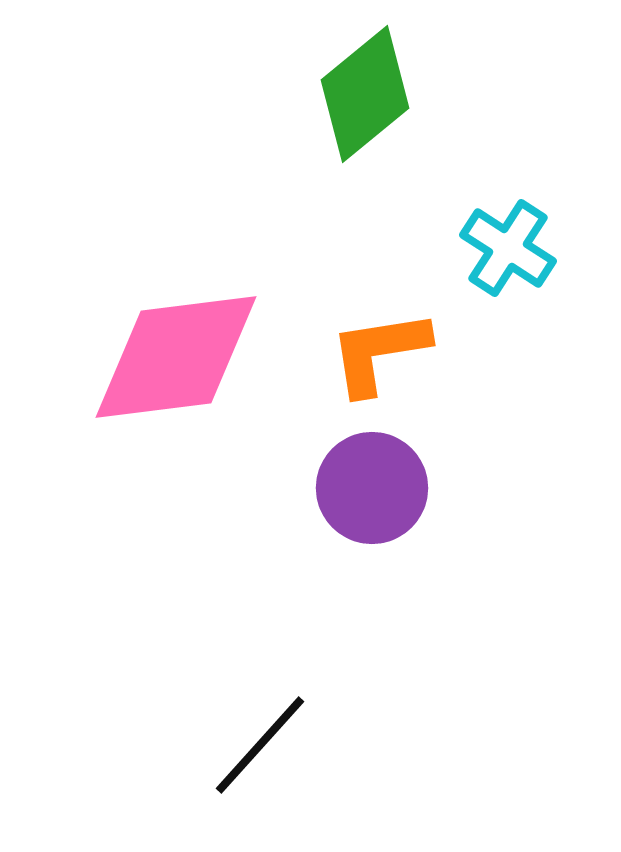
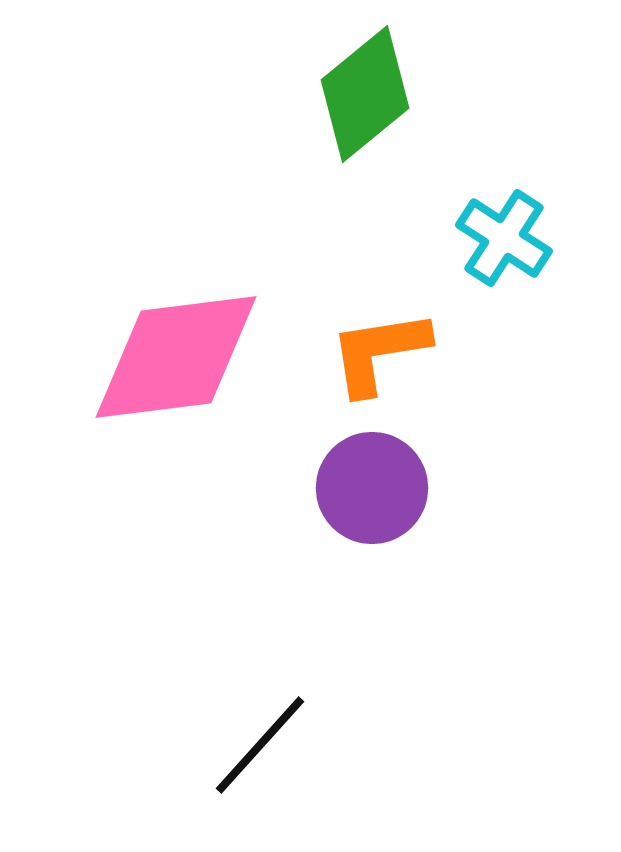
cyan cross: moved 4 px left, 10 px up
